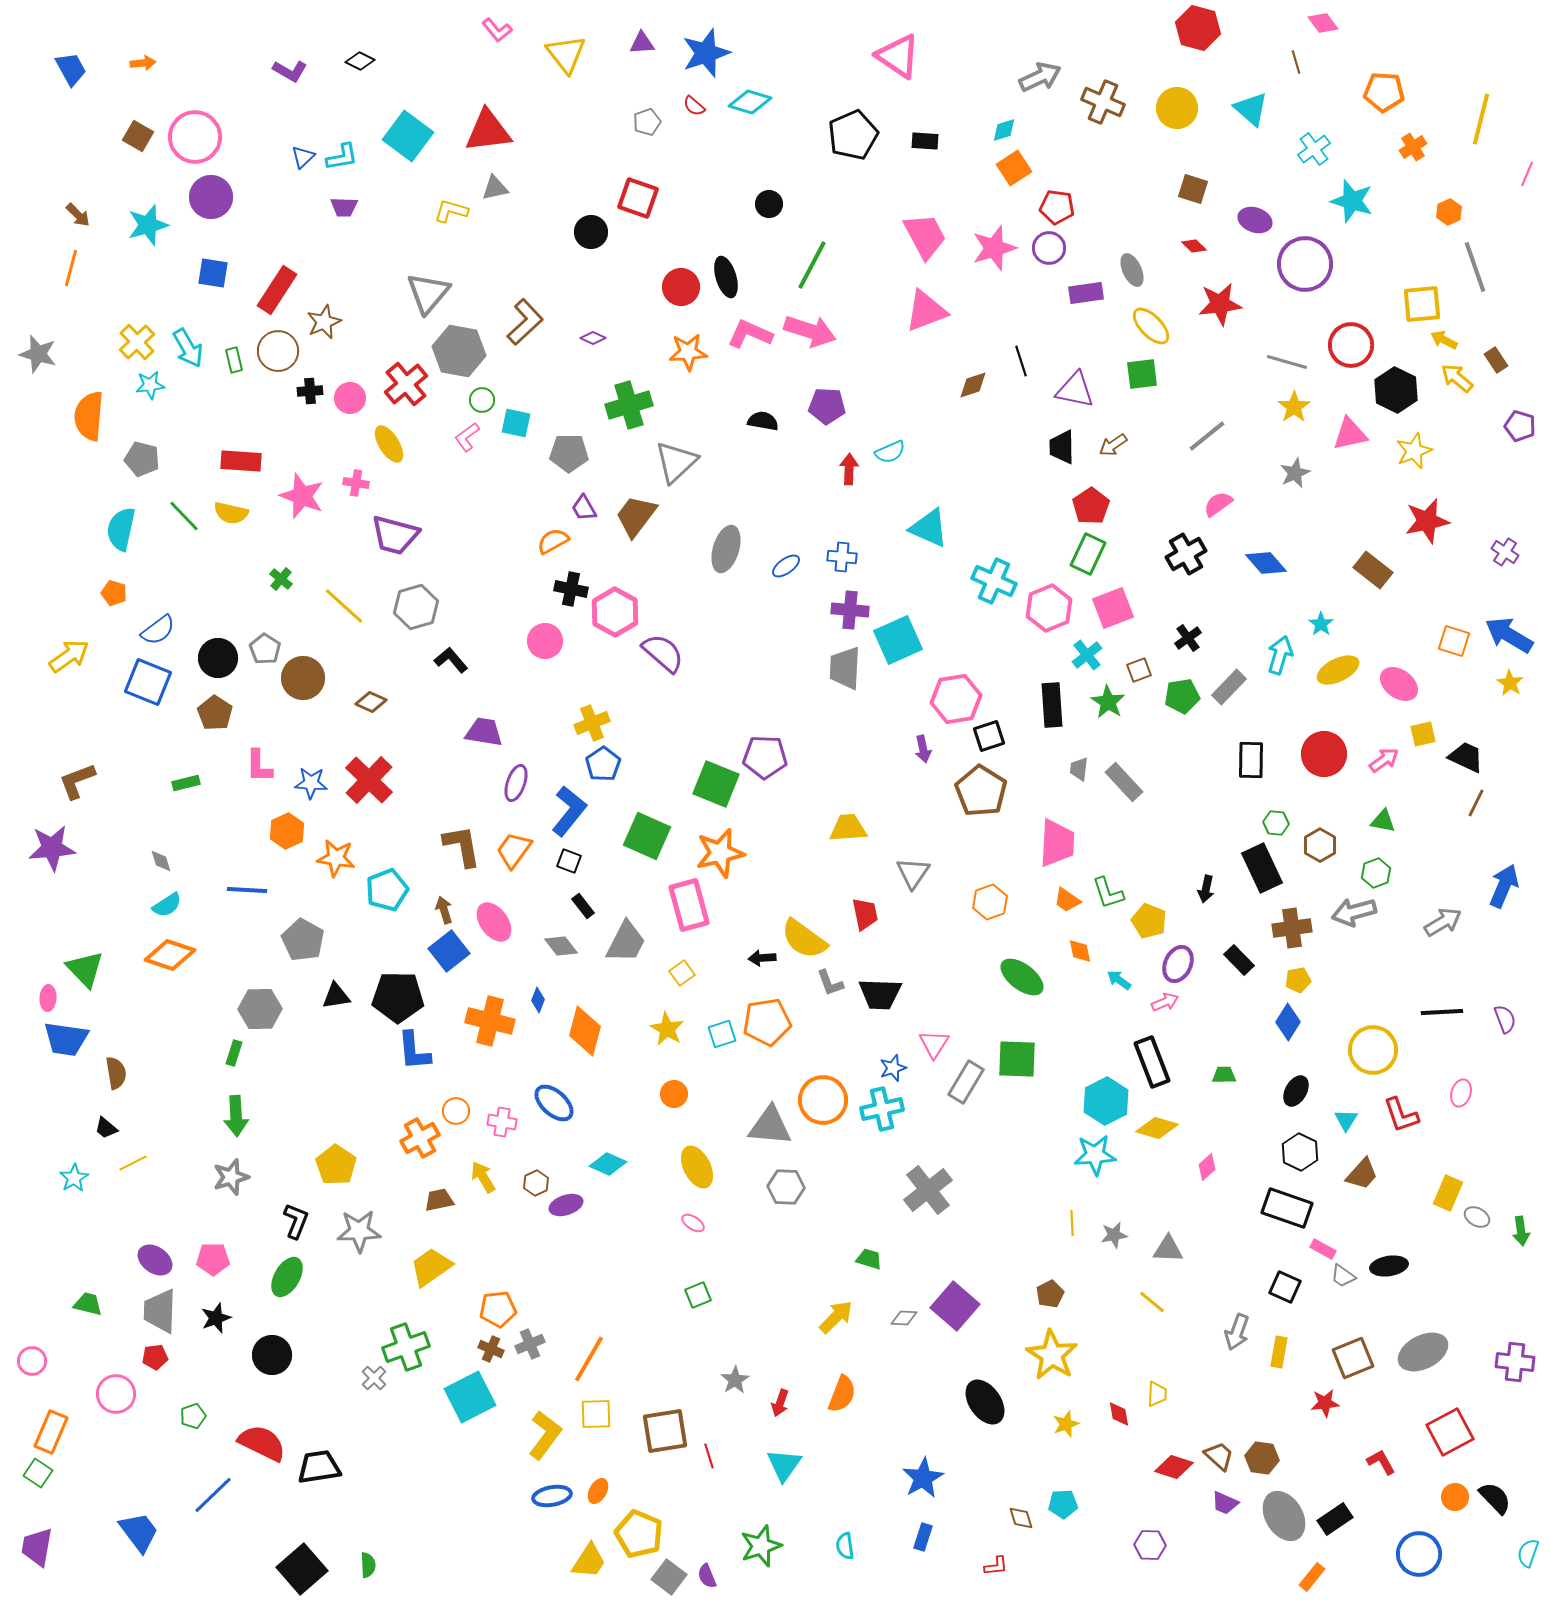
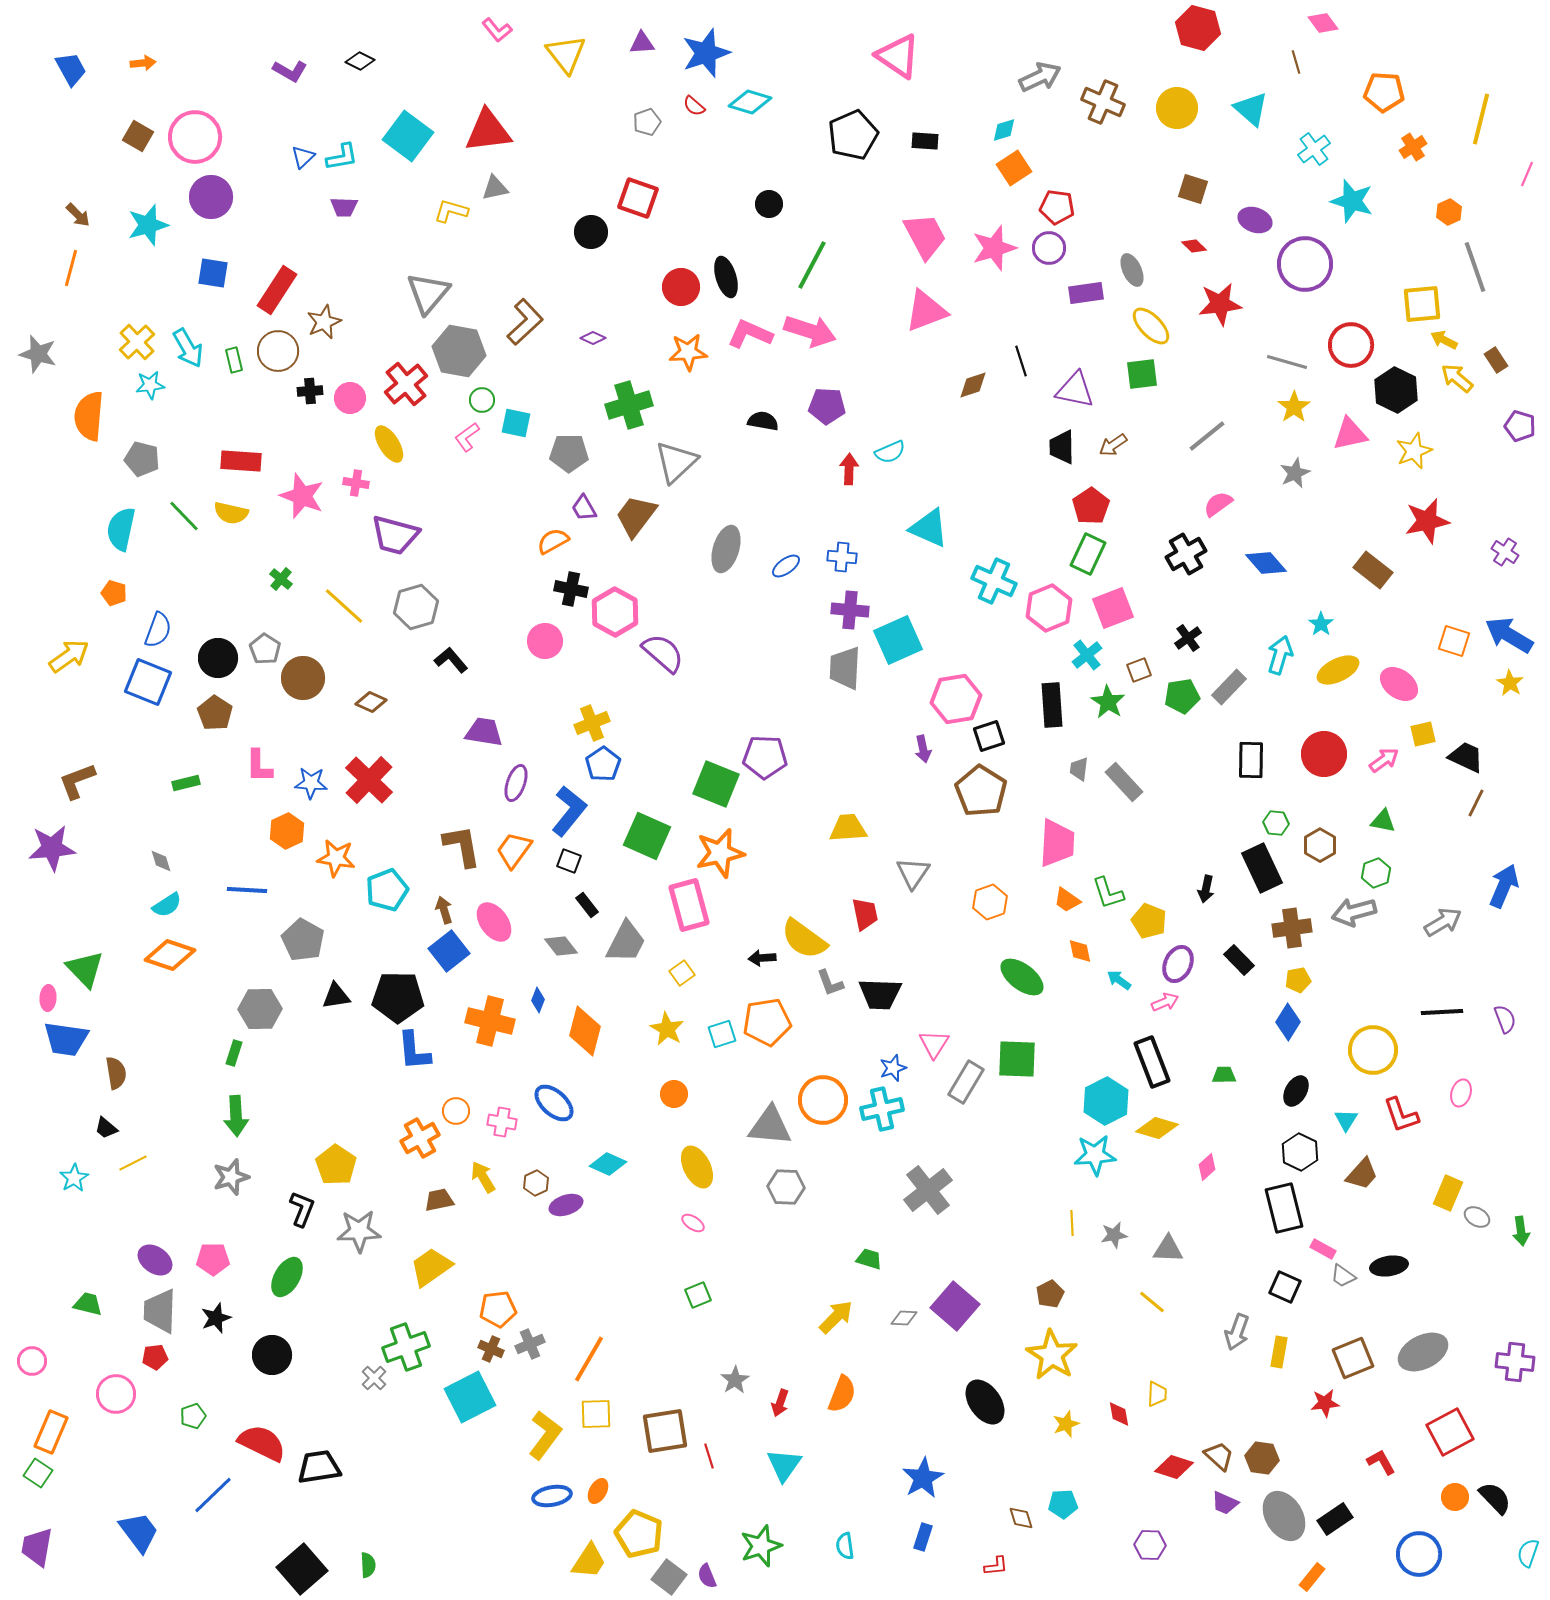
blue semicircle at (158, 630): rotated 33 degrees counterclockwise
black rectangle at (583, 906): moved 4 px right, 1 px up
black rectangle at (1287, 1208): moved 3 px left; rotated 57 degrees clockwise
black L-shape at (296, 1221): moved 6 px right, 12 px up
